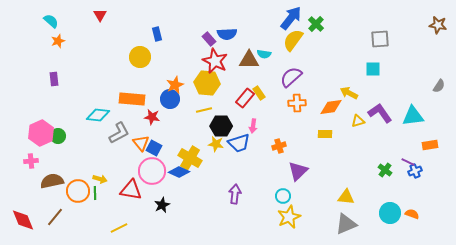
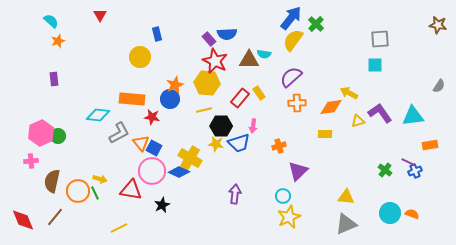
cyan square at (373, 69): moved 2 px right, 4 px up
red rectangle at (245, 98): moved 5 px left
brown semicircle at (52, 181): rotated 65 degrees counterclockwise
green line at (95, 193): rotated 24 degrees counterclockwise
